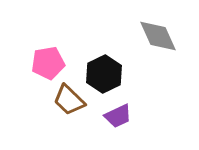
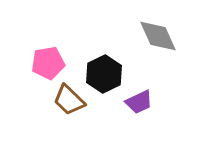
purple trapezoid: moved 21 px right, 14 px up
